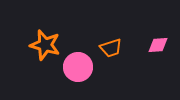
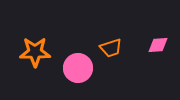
orange star: moved 10 px left, 7 px down; rotated 16 degrees counterclockwise
pink circle: moved 1 px down
